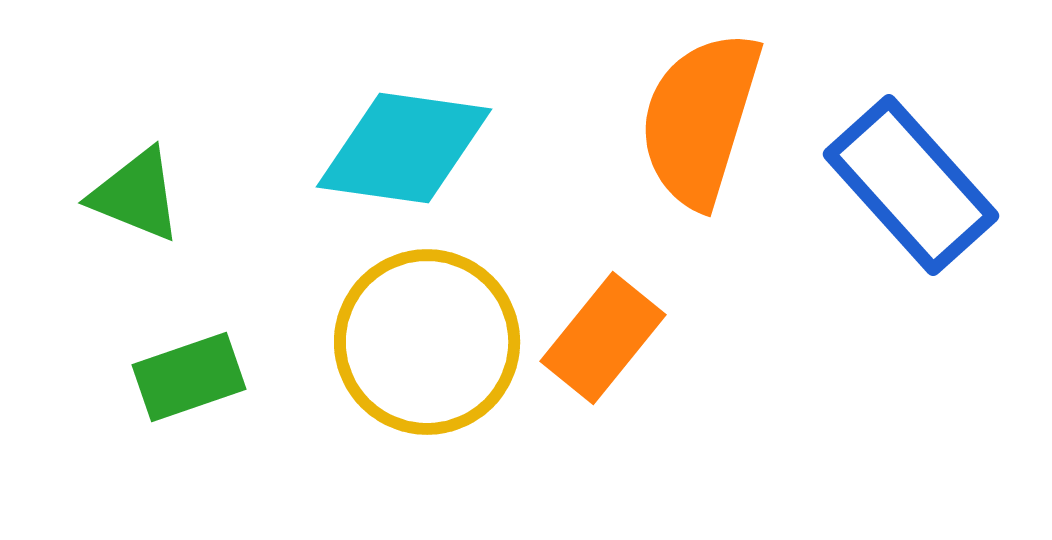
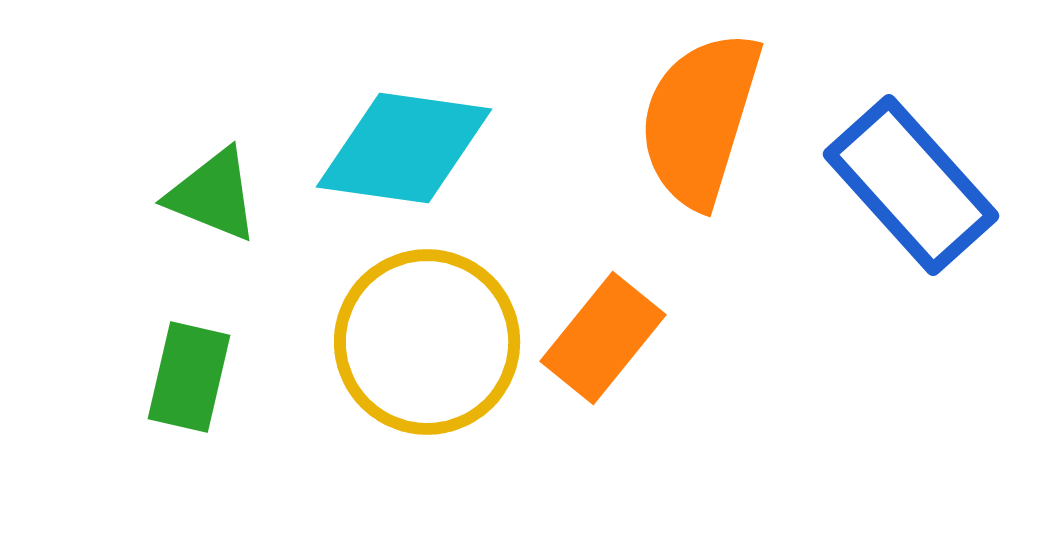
green triangle: moved 77 px right
green rectangle: rotated 58 degrees counterclockwise
